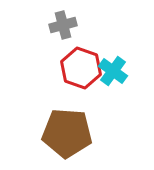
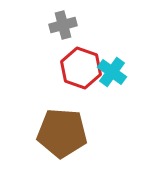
cyan cross: moved 1 px left, 1 px down
brown pentagon: moved 5 px left
